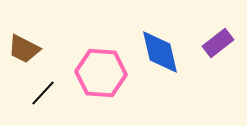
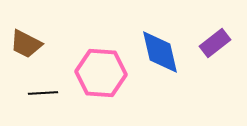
purple rectangle: moved 3 px left
brown trapezoid: moved 2 px right, 5 px up
black line: rotated 44 degrees clockwise
